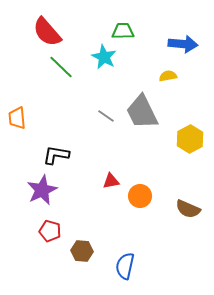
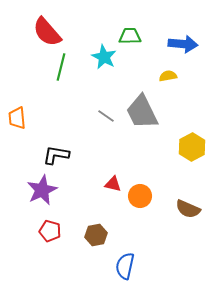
green trapezoid: moved 7 px right, 5 px down
green line: rotated 60 degrees clockwise
yellow hexagon: moved 2 px right, 8 px down
red triangle: moved 2 px right, 3 px down; rotated 24 degrees clockwise
brown hexagon: moved 14 px right, 16 px up; rotated 15 degrees counterclockwise
